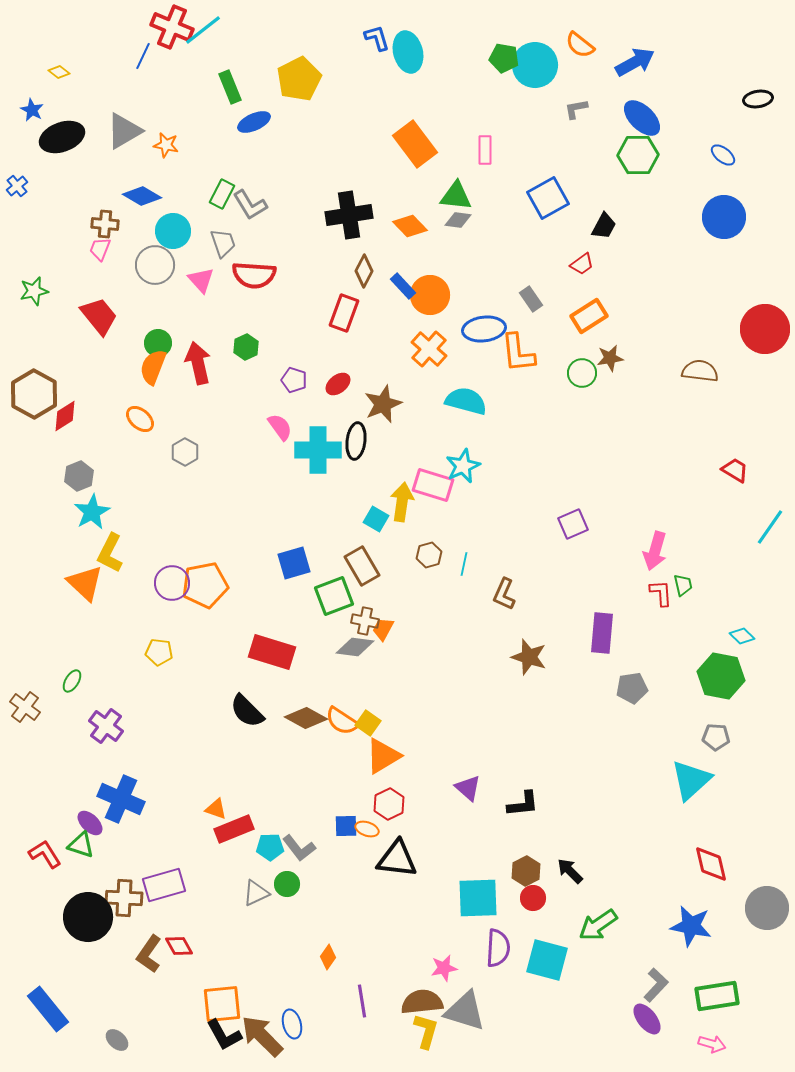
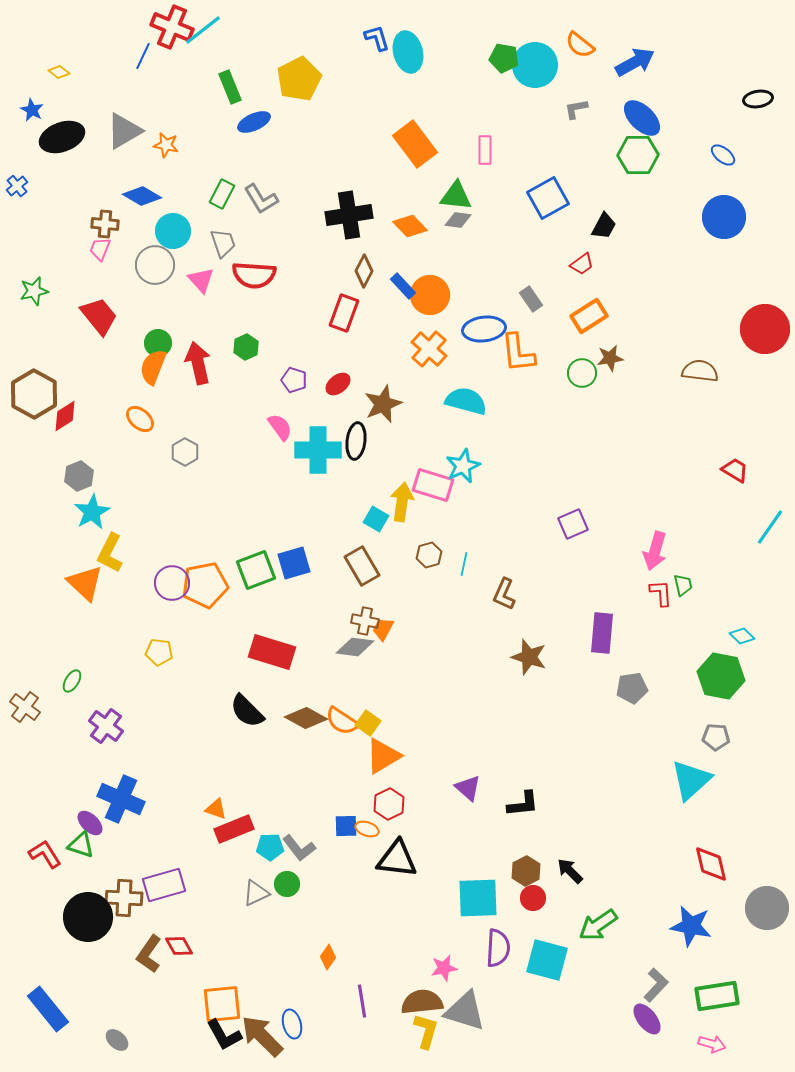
gray L-shape at (250, 205): moved 11 px right, 6 px up
green square at (334, 596): moved 78 px left, 26 px up
